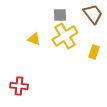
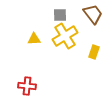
yellow triangle: rotated 24 degrees counterclockwise
red cross: moved 8 px right
